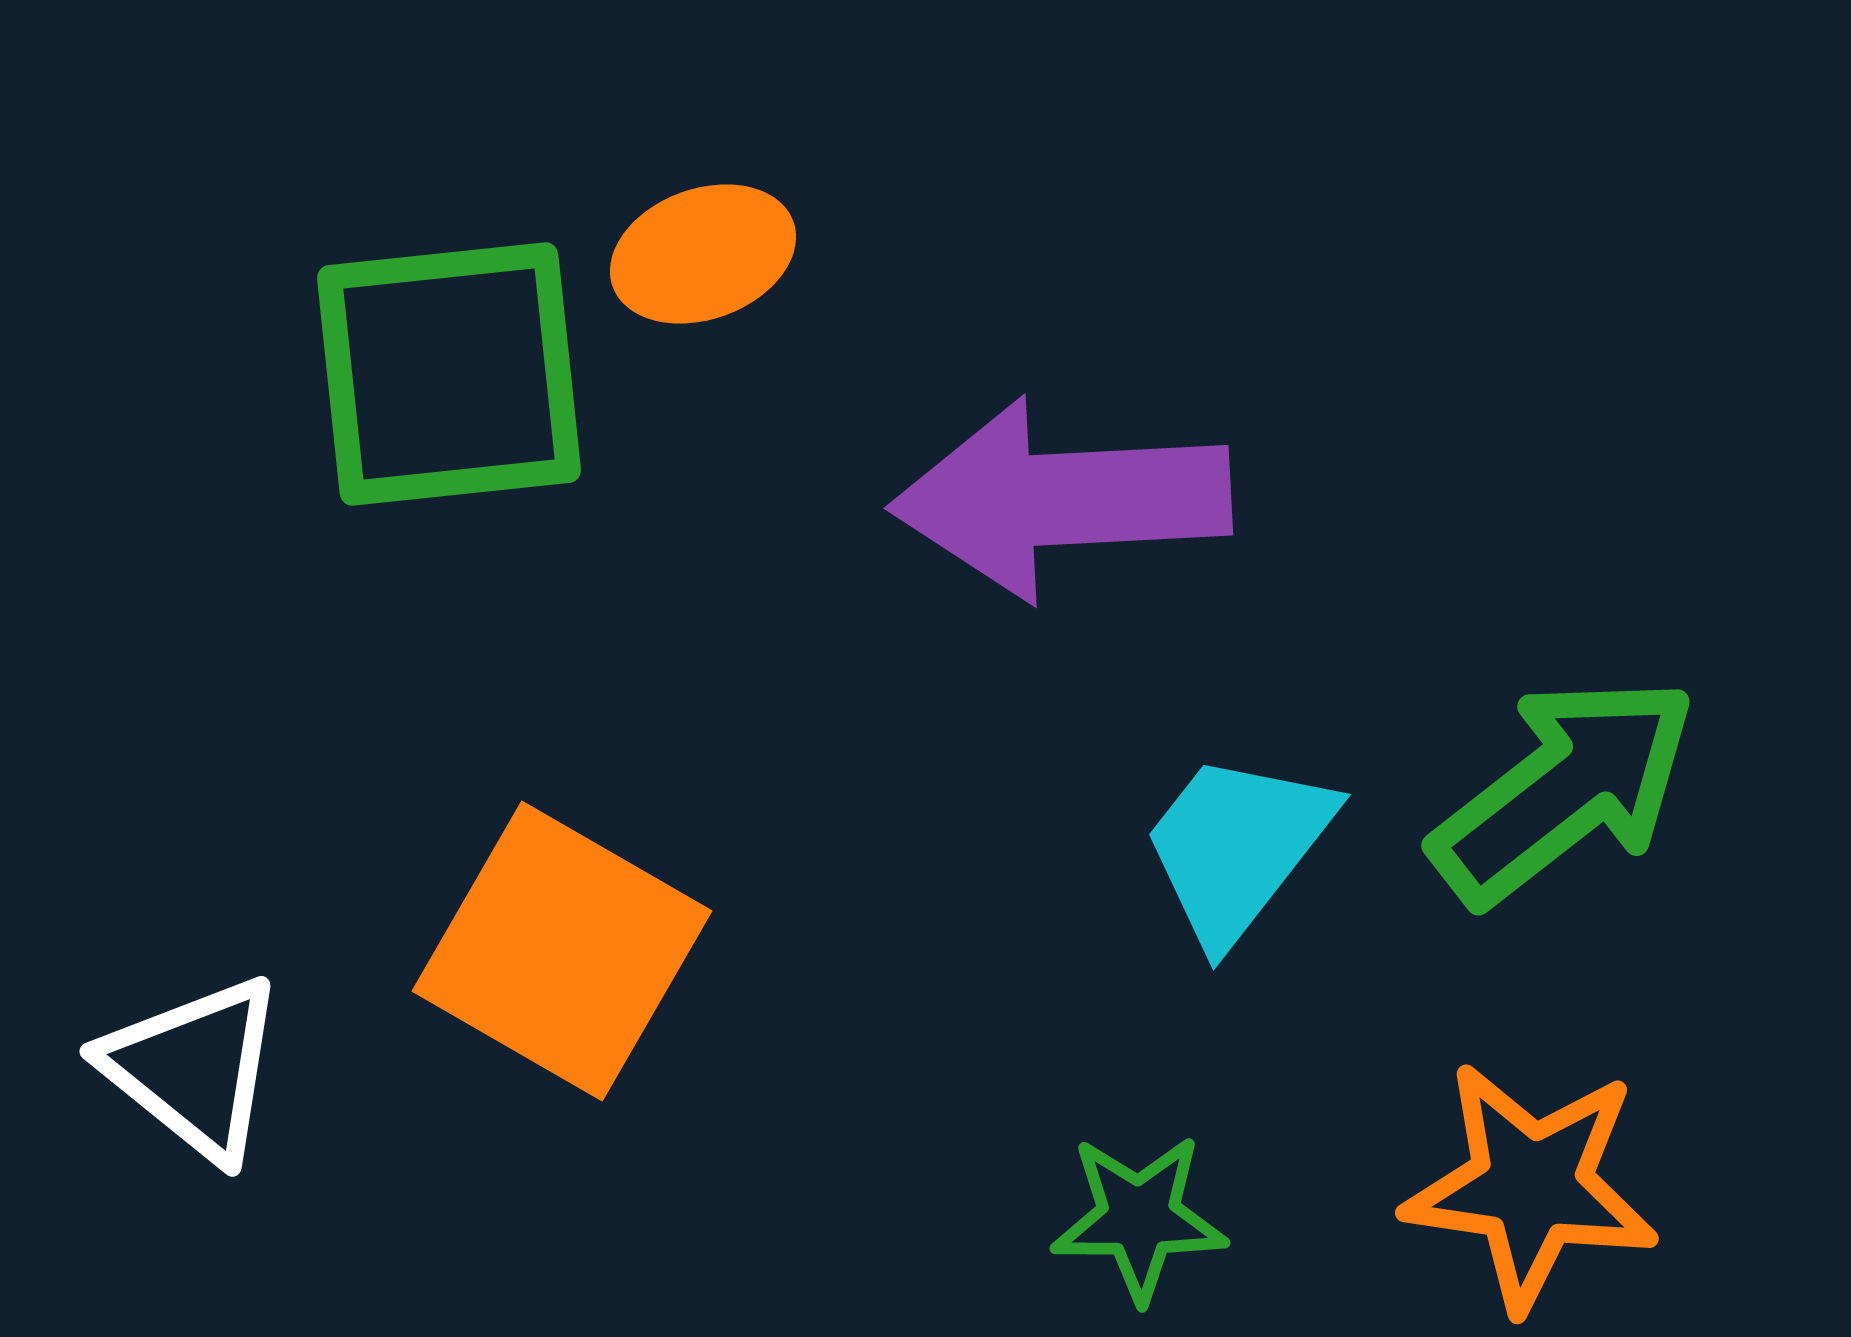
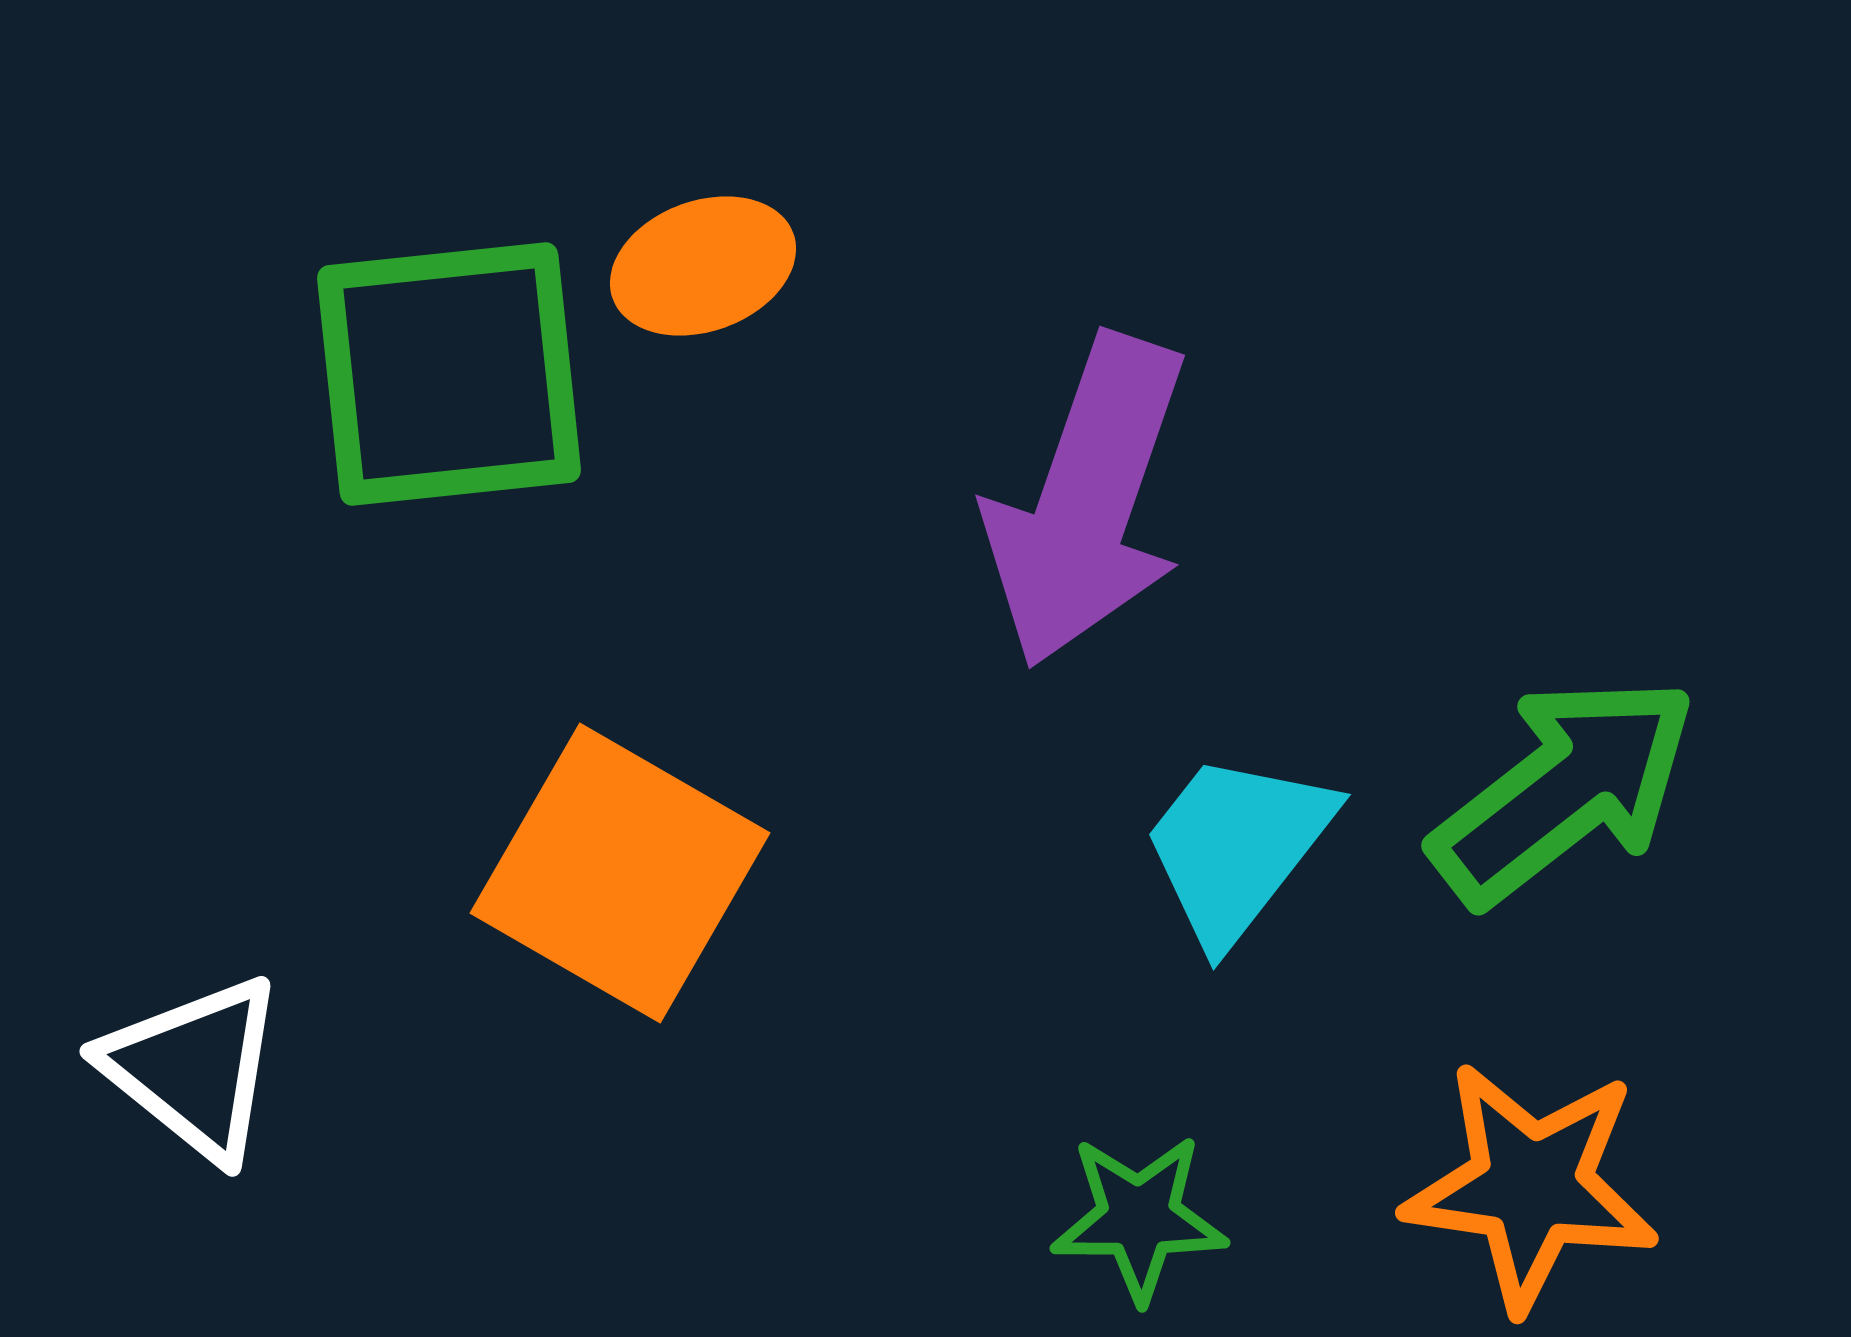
orange ellipse: moved 12 px down
purple arrow: moved 26 px right, 2 px down; rotated 68 degrees counterclockwise
orange square: moved 58 px right, 78 px up
